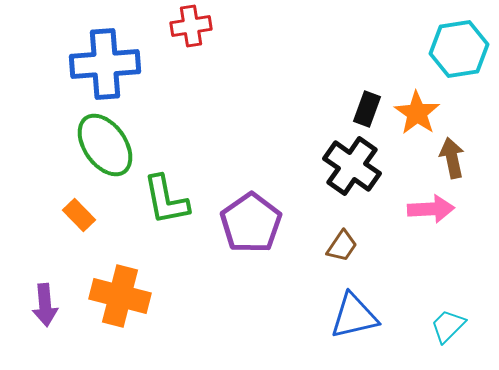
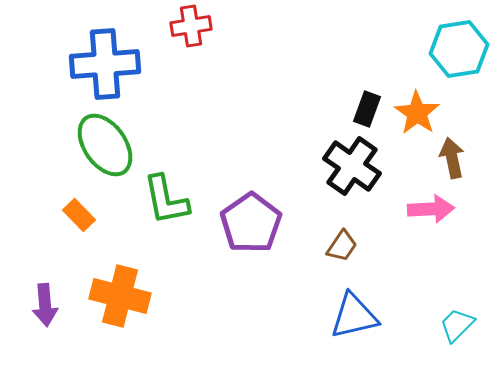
cyan trapezoid: moved 9 px right, 1 px up
